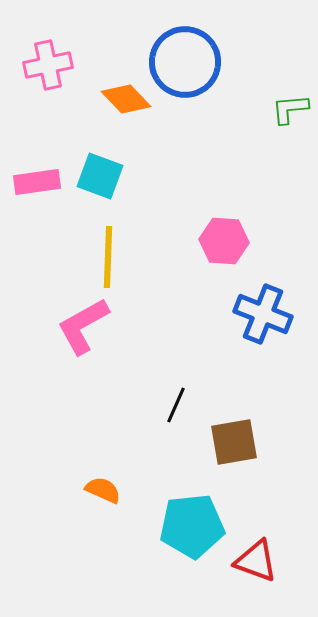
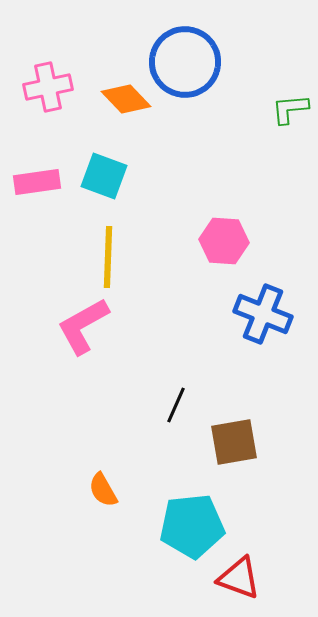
pink cross: moved 22 px down
cyan square: moved 4 px right
orange semicircle: rotated 144 degrees counterclockwise
red triangle: moved 17 px left, 17 px down
